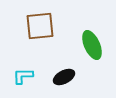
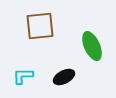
green ellipse: moved 1 px down
